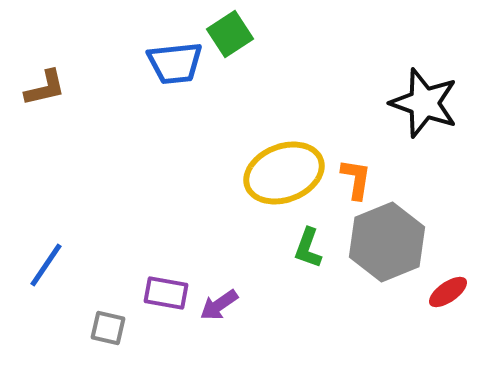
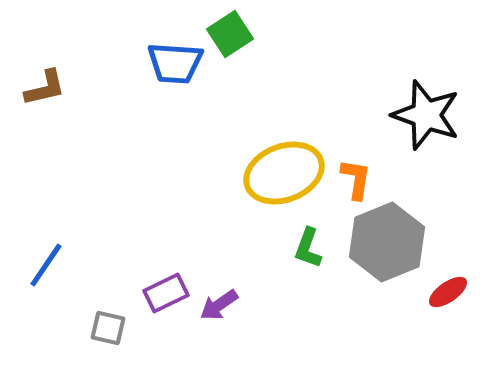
blue trapezoid: rotated 10 degrees clockwise
black star: moved 2 px right, 12 px down
purple rectangle: rotated 36 degrees counterclockwise
